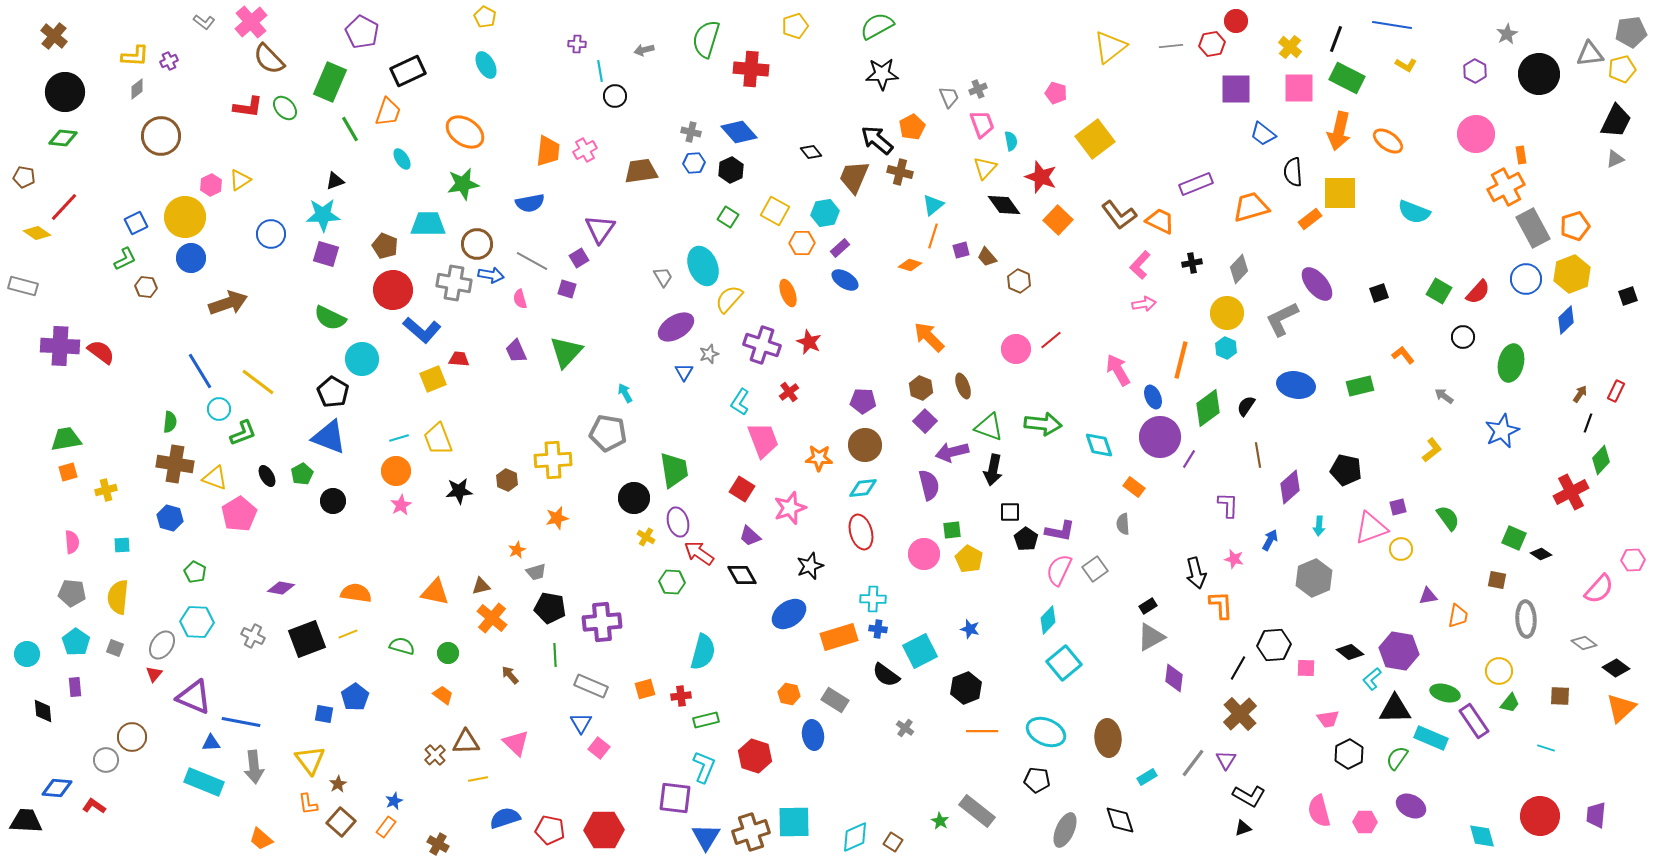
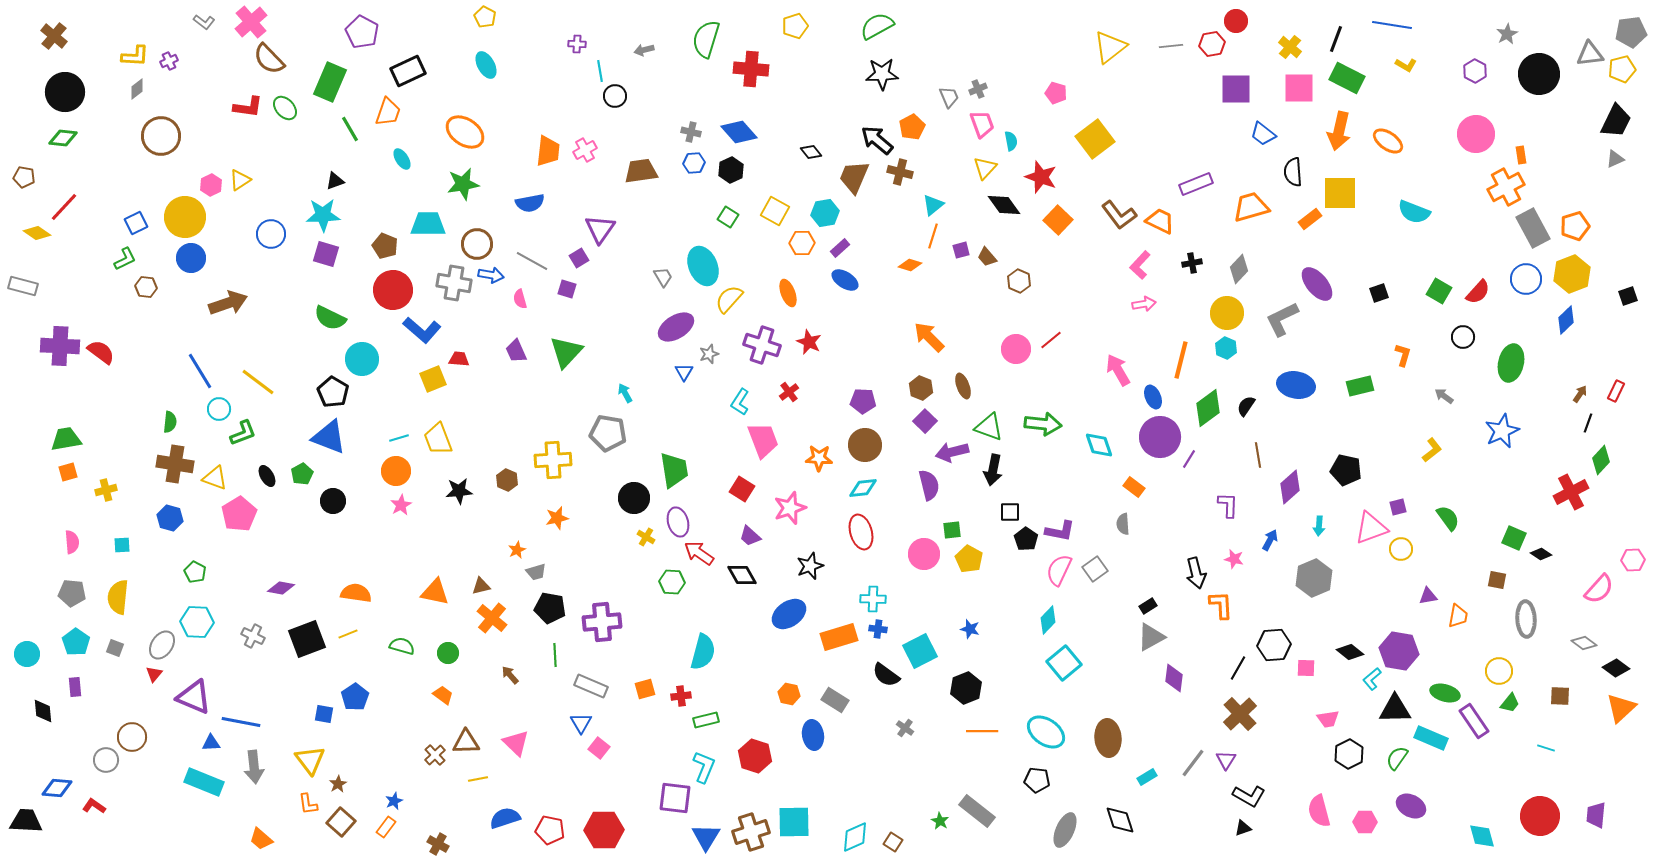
orange L-shape at (1403, 355): rotated 55 degrees clockwise
cyan ellipse at (1046, 732): rotated 12 degrees clockwise
